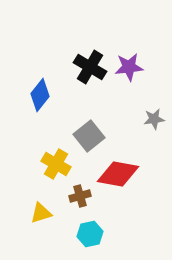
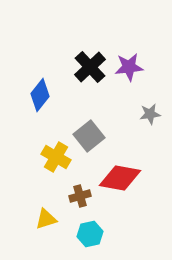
black cross: rotated 16 degrees clockwise
gray star: moved 4 px left, 5 px up
yellow cross: moved 7 px up
red diamond: moved 2 px right, 4 px down
yellow triangle: moved 5 px right, 6 px down
